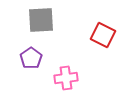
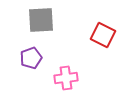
purple pentagon: rotated 15 degrees clockwise
